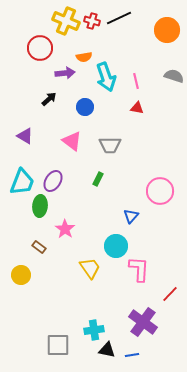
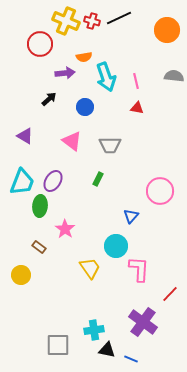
red circle: moved 4 px up
gray semicircle: rotated 12 degrees counterclockwise
blue line: moved 1 px left, 4 px down; rotated 32 degrees clockwise
